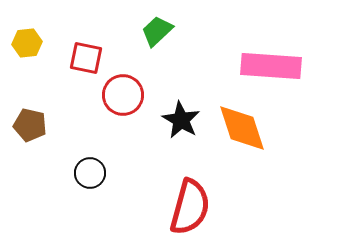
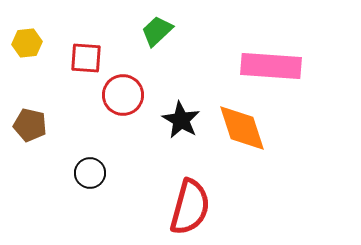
red square: rotated 8 degrees counterclockwise
